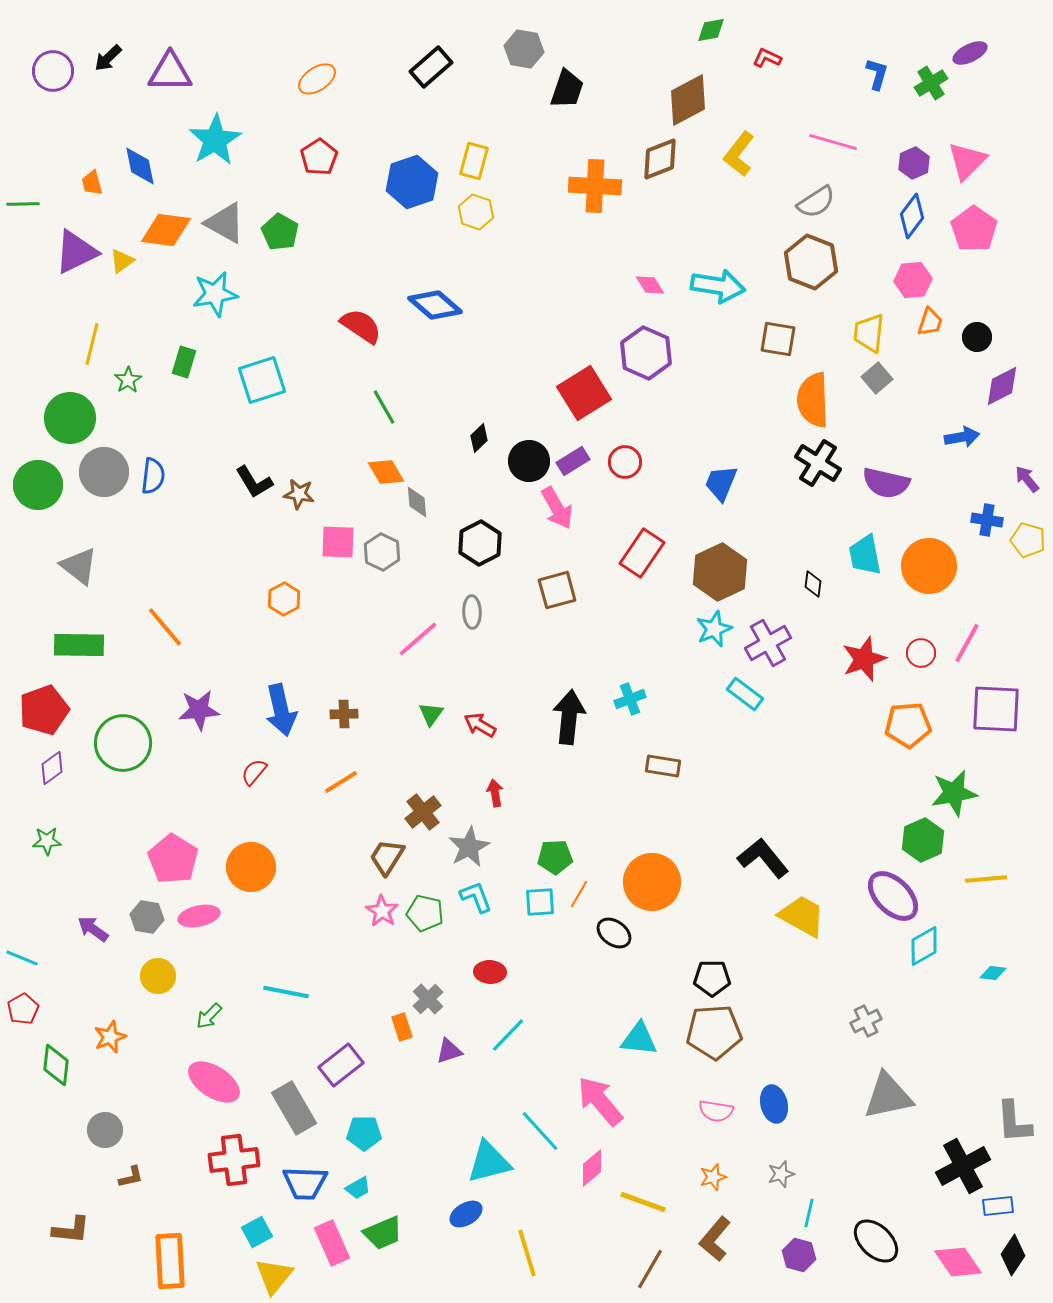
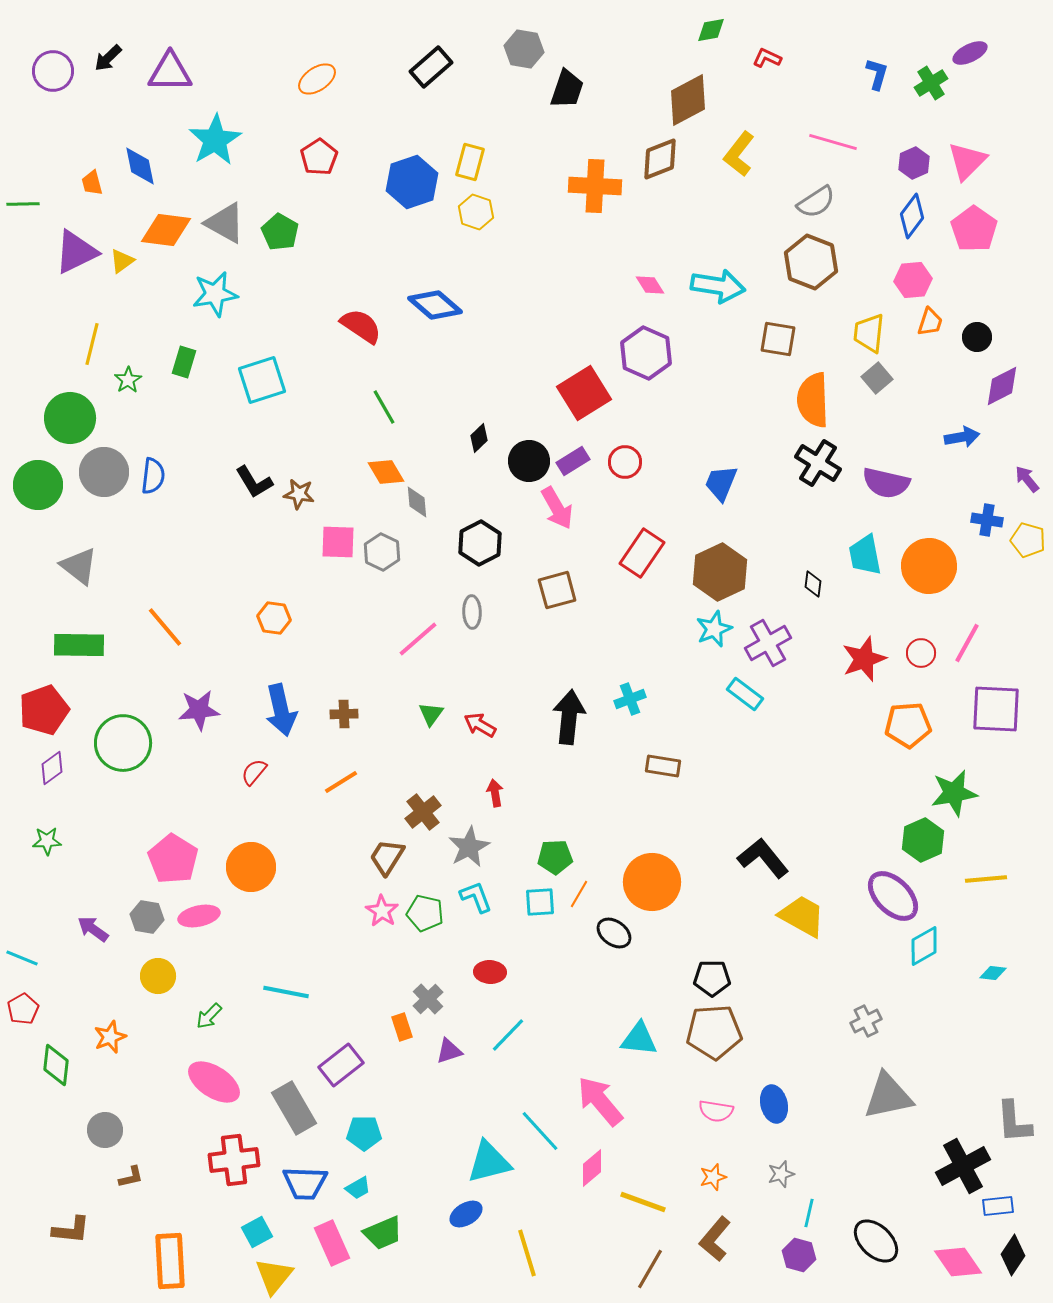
yellow rectangle at (474, 161): moved 4 px left, 1 px down
orange hexagon at (284, 599): moved 10 px left, 19 px down; rotated 24 degrees counterclockwise
